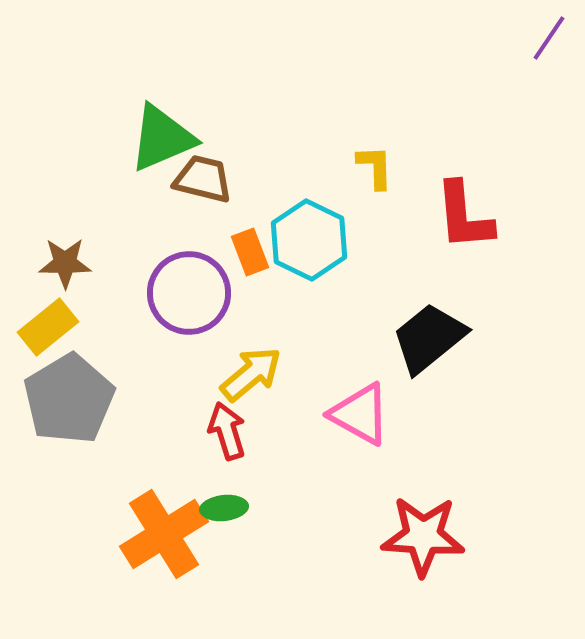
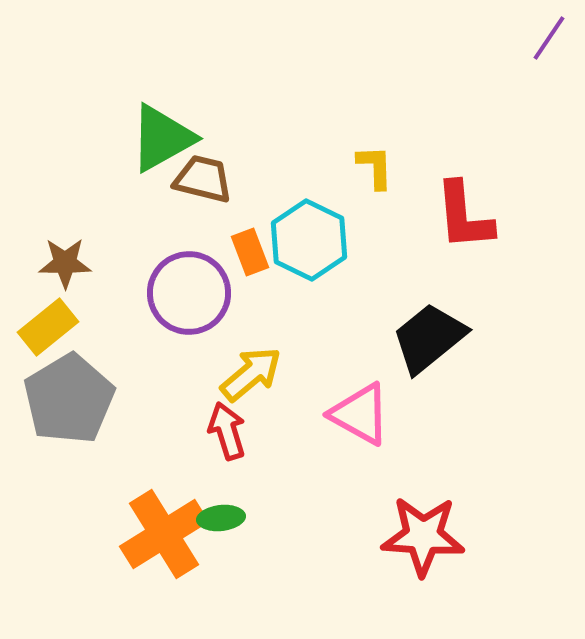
green triangle: rotated 6 degrees counterclockwise
green ellipse: moved 3 px left, 10 px down
